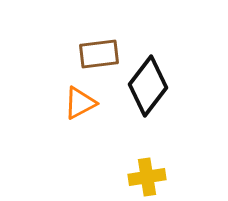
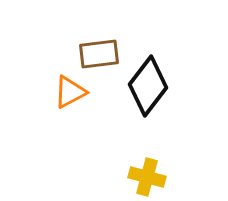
orange triangle: moved 10 px left, 11 px up
yellow cross: rotated 24 degrees clockwise
